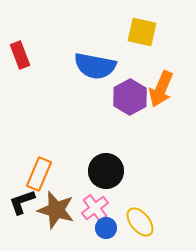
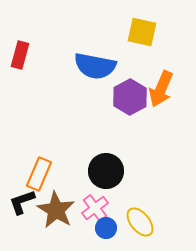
red rectangle: rotated 36 degrees clockwise
brown star: rotated 15 degrees clockwise
